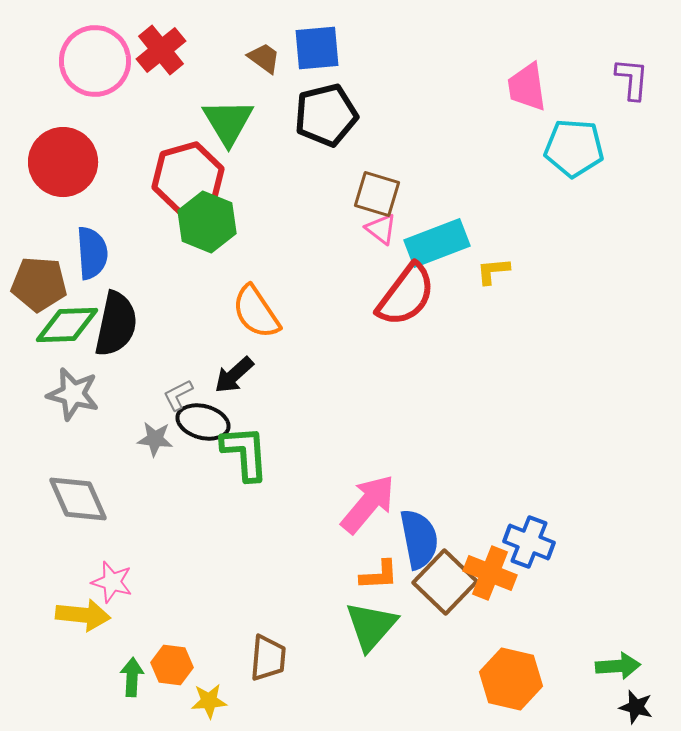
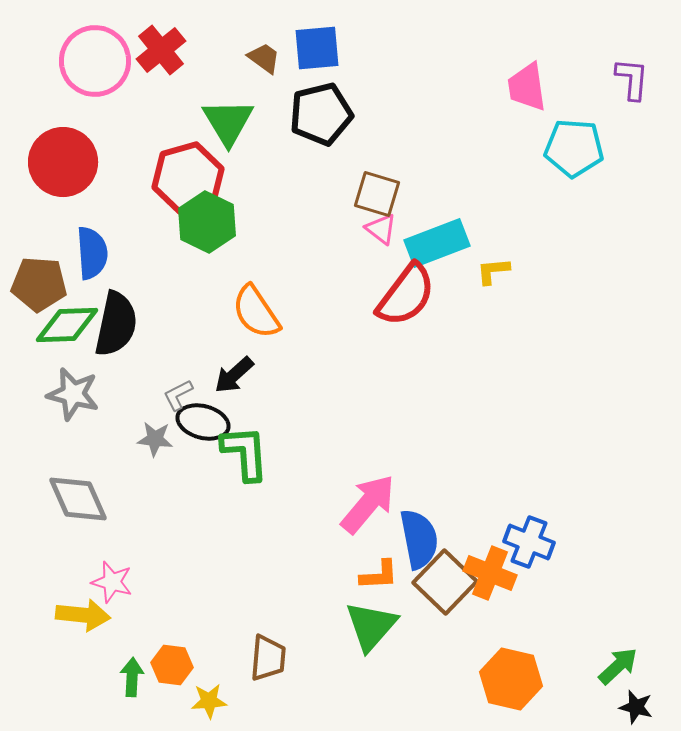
black pentagon at (326, 115): moved 5 px left, 1 px up
green hexagon at (207, 222): rotated 4 degrees clockwise
green arrow at (618, 666): rotated 39 degrees counterclockwise
